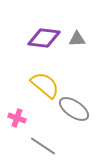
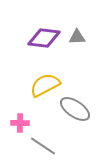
gray triangle: moved 2 px up
yellow semicircle: rotated 68 degrees counterclockwise
gray ellipse: moved 1 px right
pink cross: moved 3 px right, 5 px down; rotated 18 degrees counterclockwise
